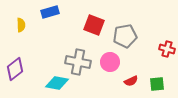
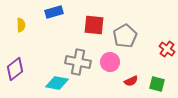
blue rectangle: moved 4 px right
red square: rotated 15 degrees counterclockwise
gray pentagon: rotated 20 degrees counterclockwise
red cross: rotated 21 degrees clockwise
green square: rotated 21 degrees clockwise
